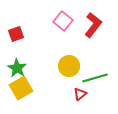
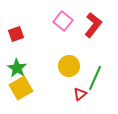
green line: rotated 50 degrees counterclockwise
